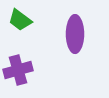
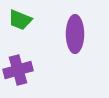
green trapezoid: rotated 15 degrees counterclockwise
